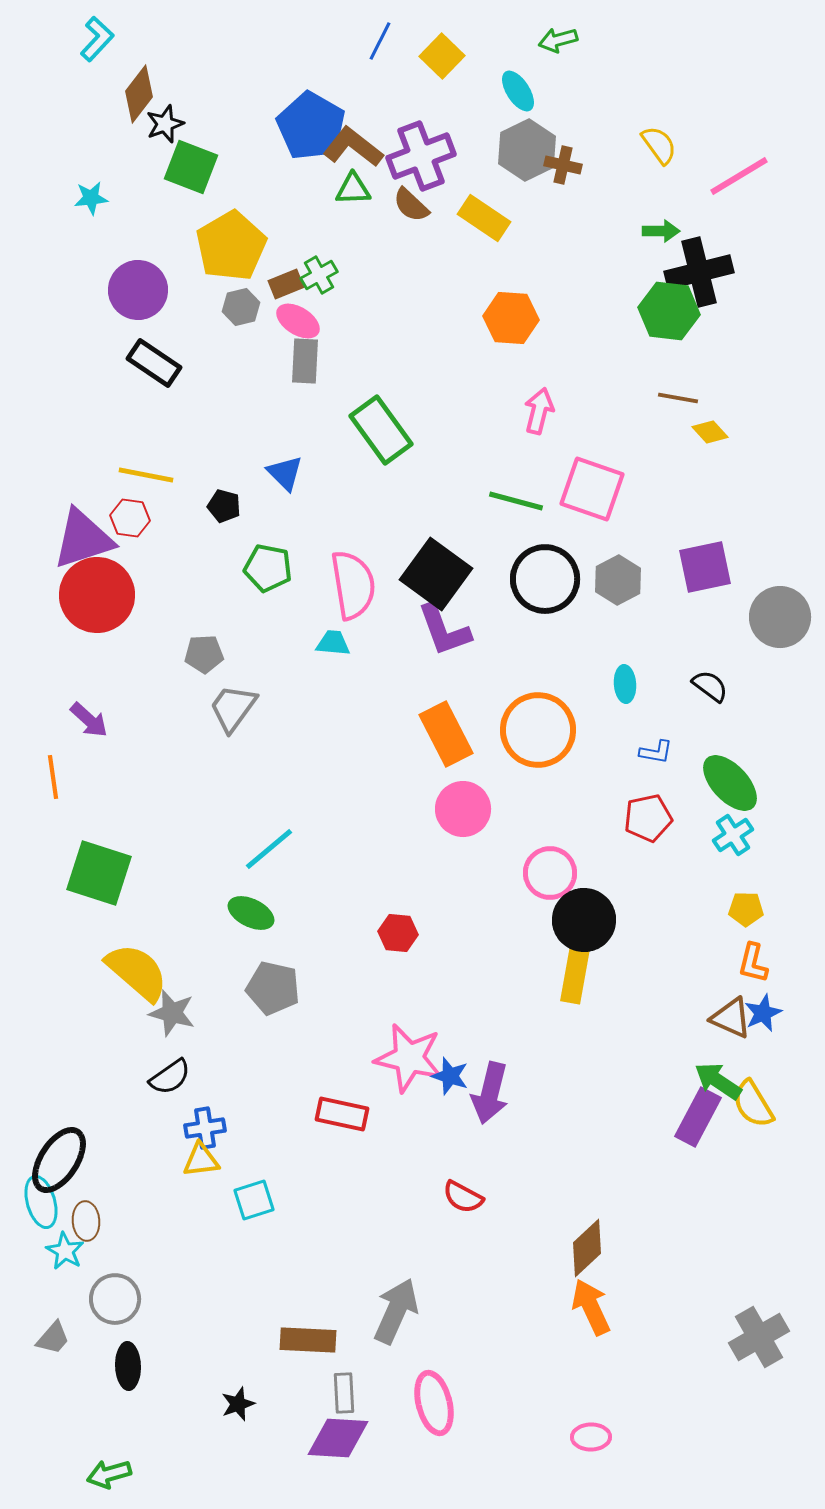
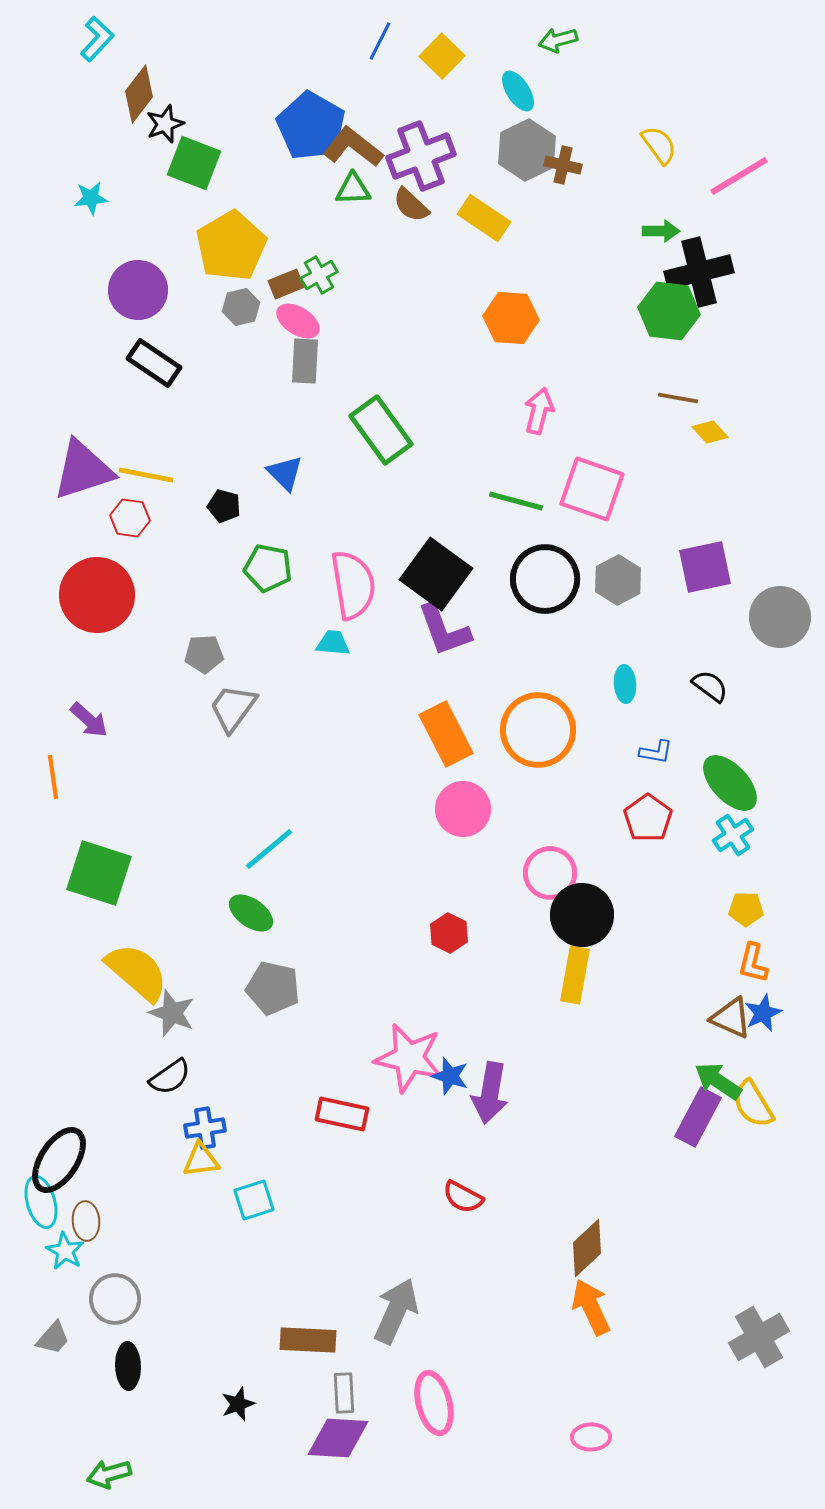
green square at (191, 167): moved 3 px right, 4 px up
purple triangle at (83, 539): moved 69 px up
red pentagon at (648, 818): rotated 24 degrees counterclockwise
green ellipse at (251, 913): rotated 9 degrees clockwise
black circle at (584, 920): moved 2 px left, 5 px up
red hexagon at (398, 933): moved 51 px right; rotated 21 degrees clockwise
gray star at (172, 1013): rotated 6 degrees clockwise
purple arrow at (490, 1093): rotated 4 degrees counterclockwise
